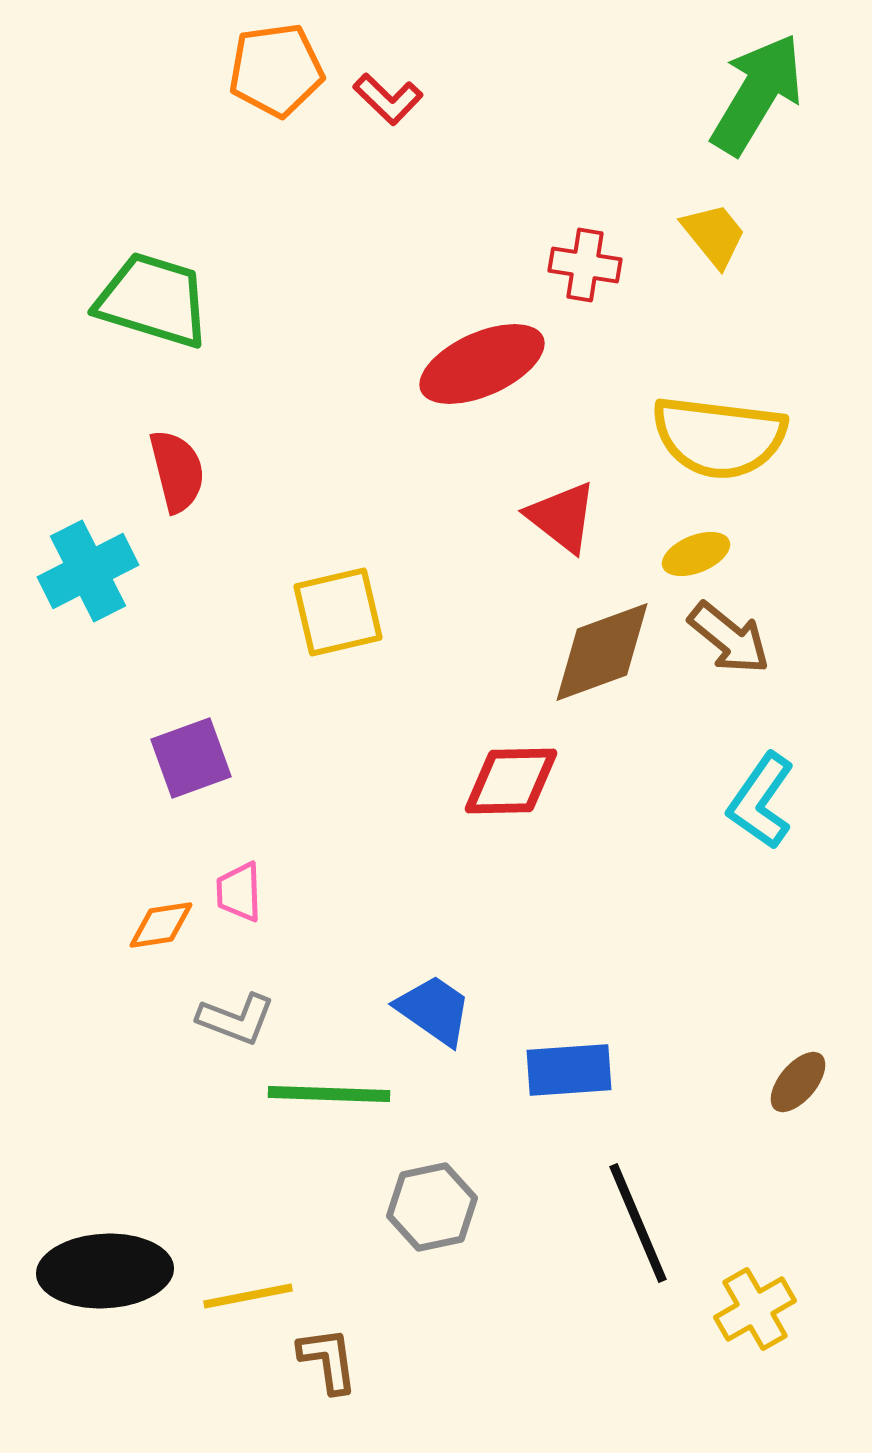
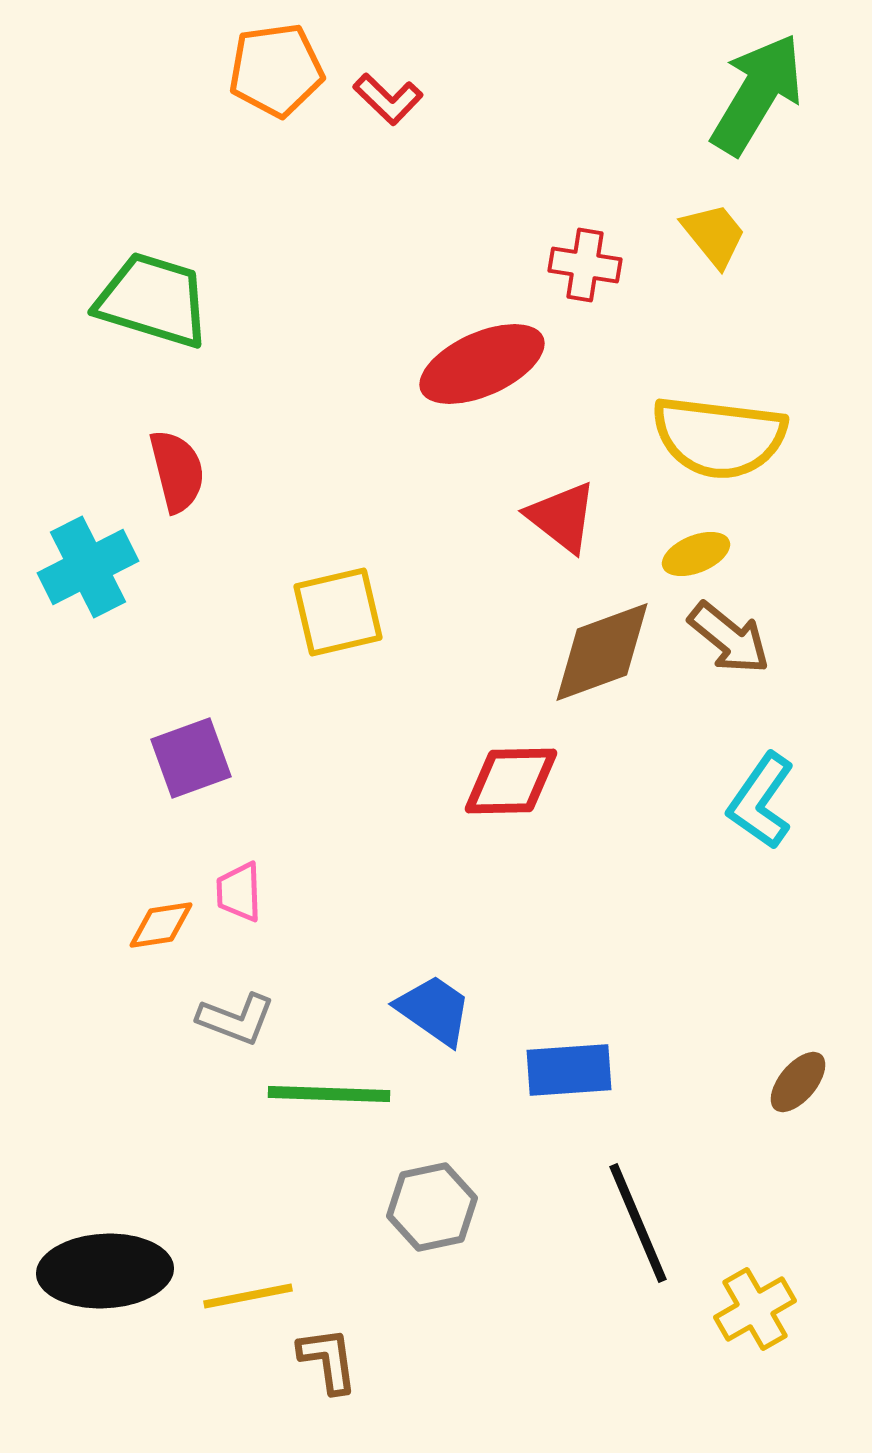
cyan cross: moved 4 px up
